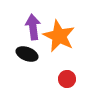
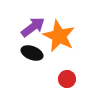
purple arrow: rotated 60 degrees clockwise
black ellipse: moved 5 px right, 1 px up
